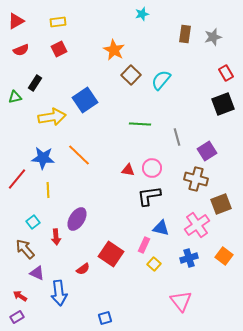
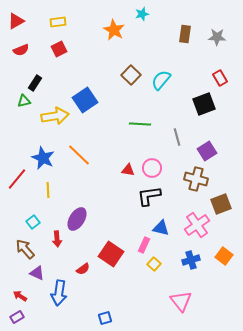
gray star at (213, 37): moved 4 px right; rotated 18 degrees clockwise
orange star at (114, 50): moved 20 px up
red rectangle at (226, 73): moved 6 px left, 5 px down
green triangle at (15, 97): moved 9 px right, 4 px down
black square at (223, 104): moved 19 px left
yellow arrow at (52, 117): moved 3 px right, 1 px up
blue star at (43, 158): rotated 20 degrees clockwise
red arrow at (56, 237): moved 1 px right, 2 px down
blue cross at (189, 258): moved 2 px right, 2 px down
blue arrow at (59, 293): rotated 15 degrees clockwise
